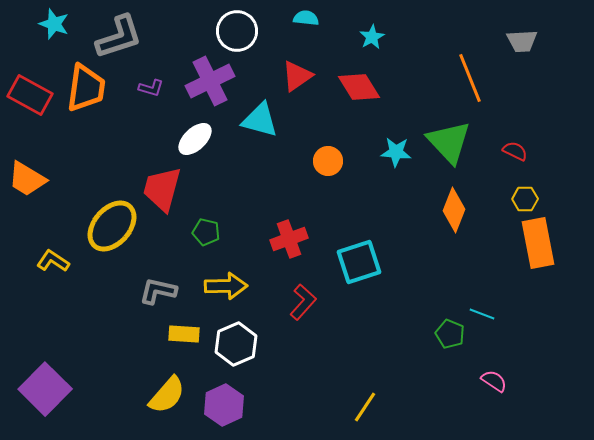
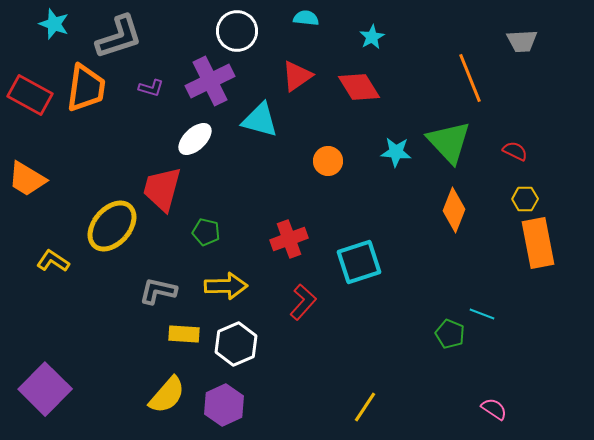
pink semicircle at (494, 381): moved 28 px down
